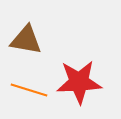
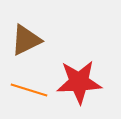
brown triangle: rotated 36 degrees counterclockwise
